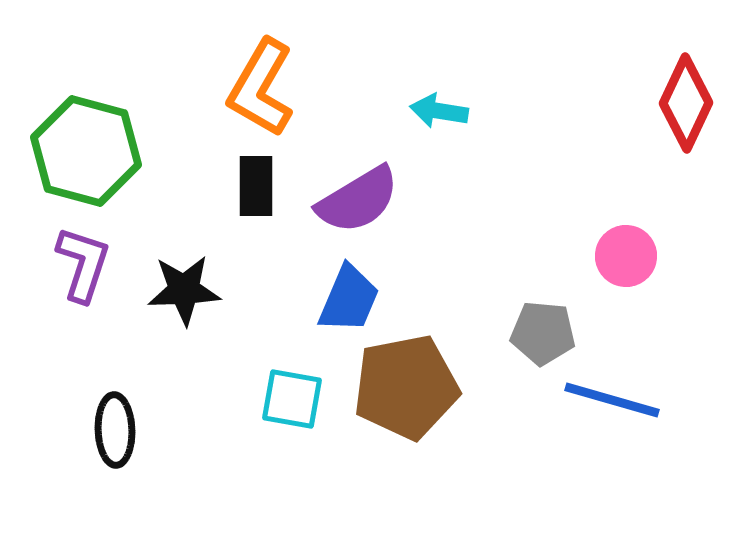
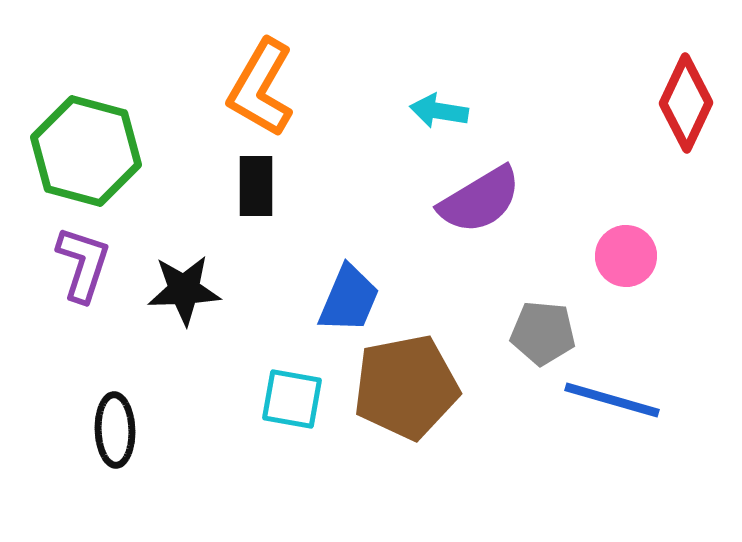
purple semicircle: moved 122 px right
